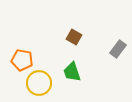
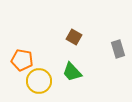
gray rectangle: rotated 54 degrees counterclockwise
green trapezoid: rotated 25 degrees counterclockwise
yellow circle: moved 2 px up
